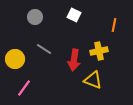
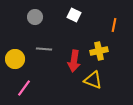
gray line: rotated 28 degrees counterclockwise
red arrow: moved 1 px down
